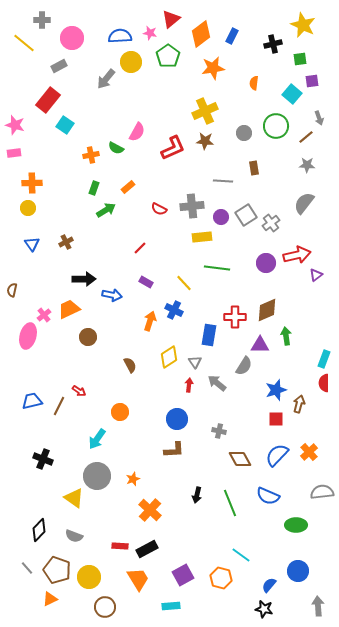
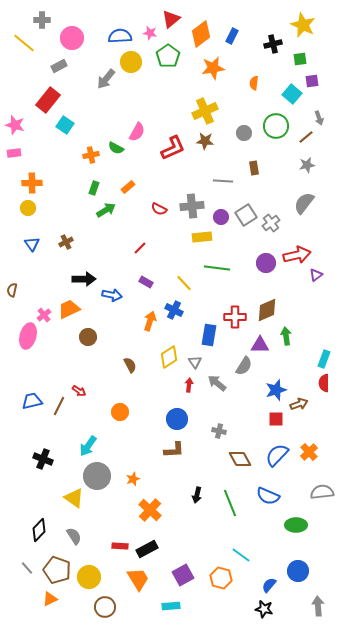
gray star at (307, 165): rotated 14 degrees counterclockwise
brown arrow at (299, 404): rotated 54 degrees clockwise
cyan arrow at (97, 439): moved 9 px left, 7 px down
gray semicircle at (74, 536): rotated 144 degrees counterclockwise
